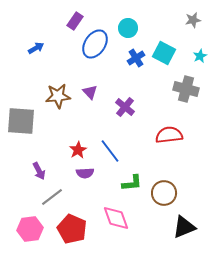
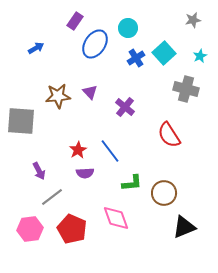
cyan square: rotated 20 degrees clockwise
red semicircle: rotated 116 degrees counterclockwise
